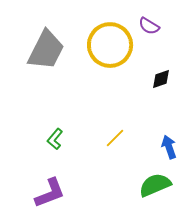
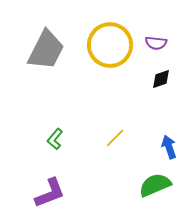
purple semicircle: moved 7 px right, 17 px down; rotated 25 degrees counterclockwise
